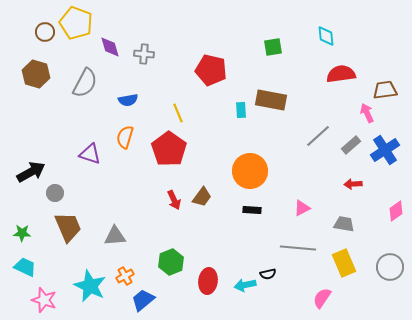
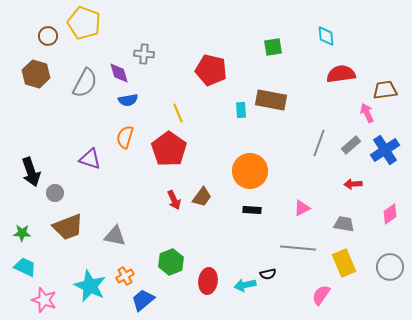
yellow pentagon at (76, 23): moved 8 px right
brown circle at (45, 32): moved 3 px right, 4 px down
purple diamond at (110, 47): moved 9 px right, 26 px down
gray line at (318, 136): moved 1 px right, 7 px down; rotated 28 degrees counterclockwise
purple triangle at (90, 154): moved 5 px down
black arrow at (31, 172): rotated 100 degrees clockwise
pink diamond at (396, 211): moved 6 px left, 3 px down
brown trapezoid at (68, 227): rotated 92 degrees clockwise
gray triangle at (115, 236): rotated 15 degrees clockwise
pink semicircle at (322, 298): moved 1 px left, 3 px up
